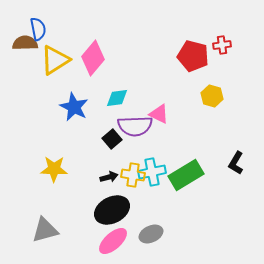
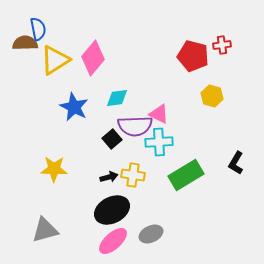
cyan cross: moved 7 px right, 30 px up; rotated 8 degrees clockwise
